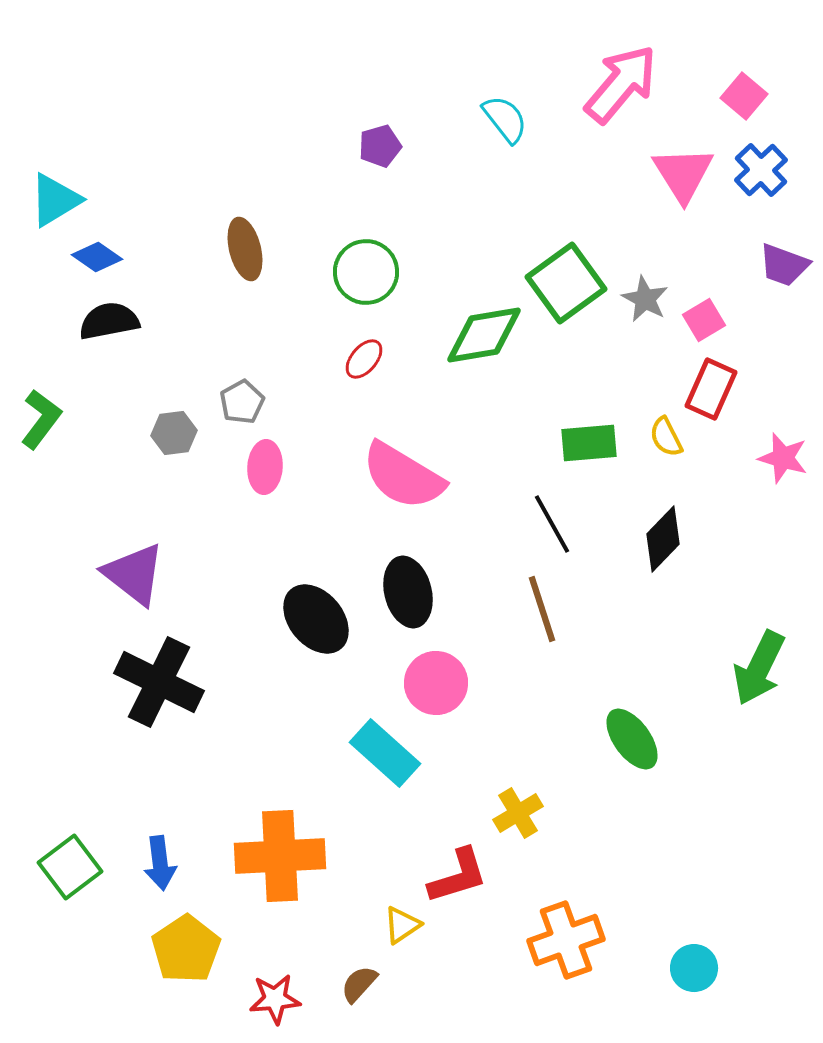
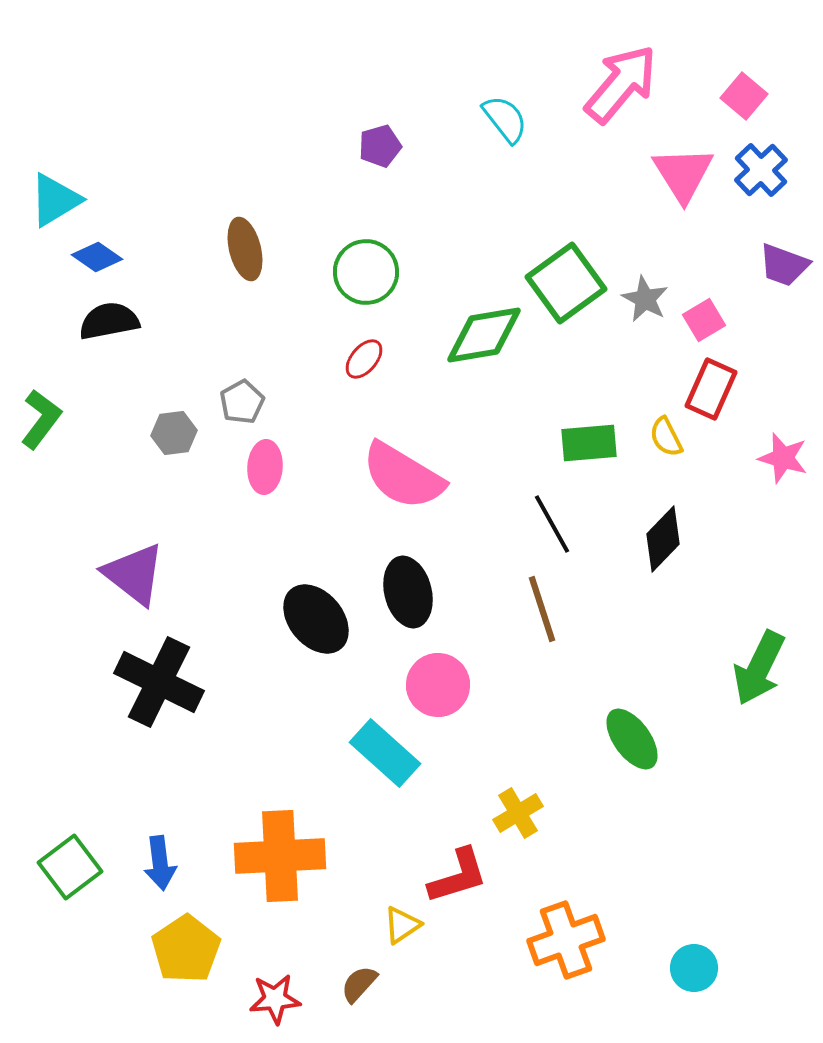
pink circle at (436, 683): moved 2 px right, 2 px down
